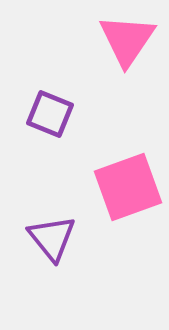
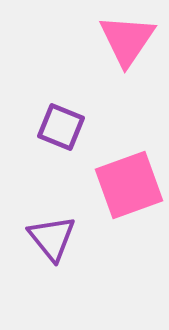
purple square: moved 11 px right, 13 px down
pink square: moved 1 px right, 2 px up
